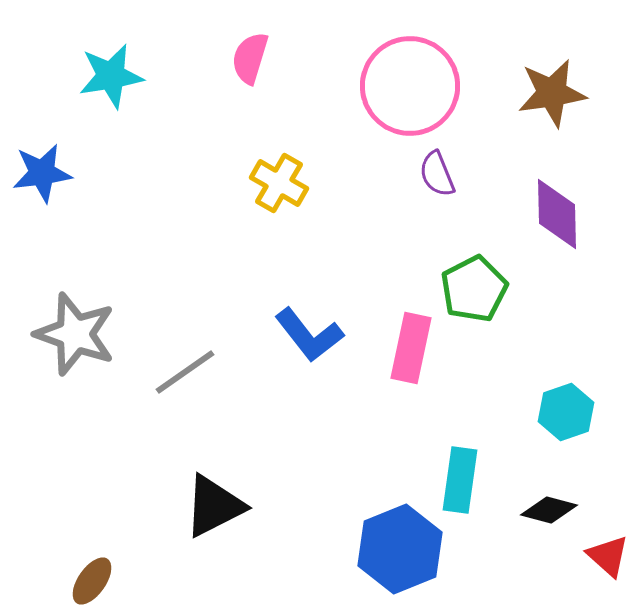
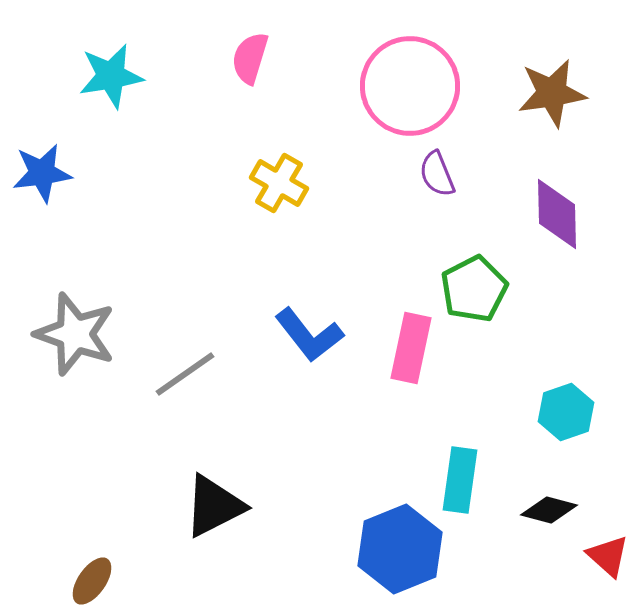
gray line: moved 2 px down
